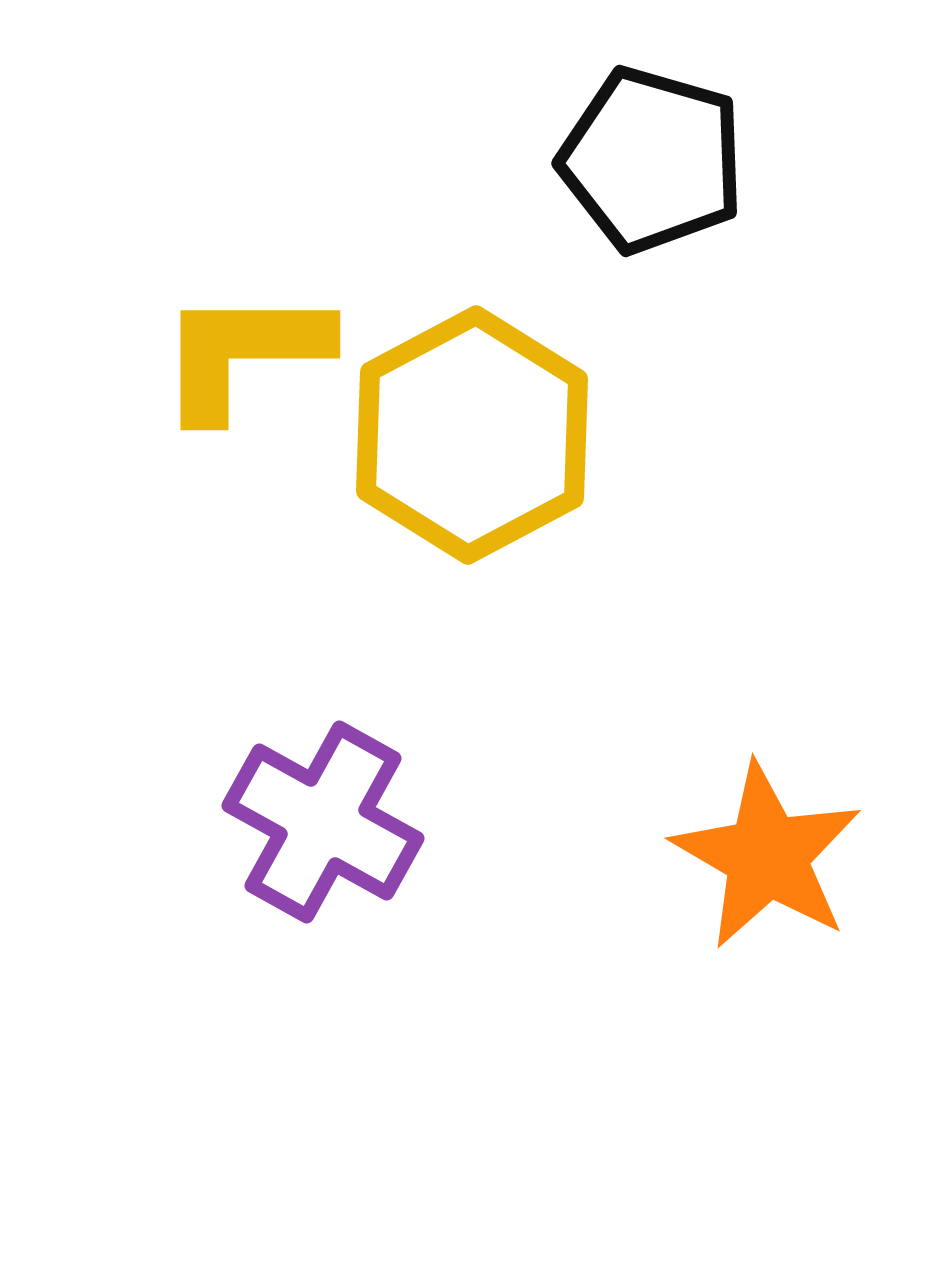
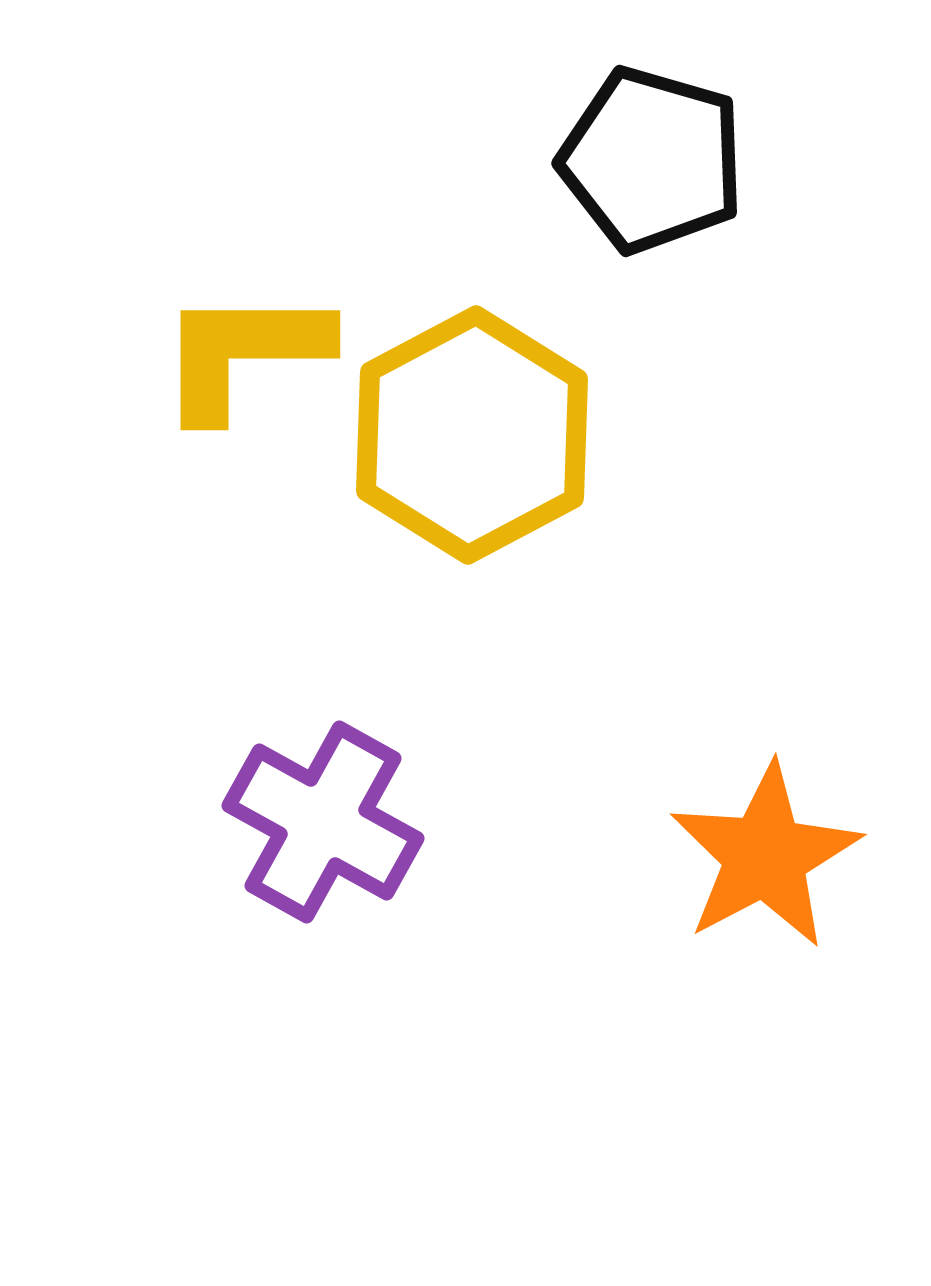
orange star: moved 2 px left; rotated 14 degrees clockwise
